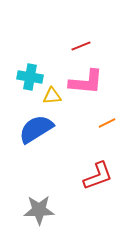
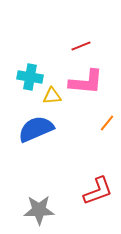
orange line: rotated 24 degrees counterclockwise
blue semicircle: rotated 9 degrees clockwise
red L-shape: moved 15 px down
